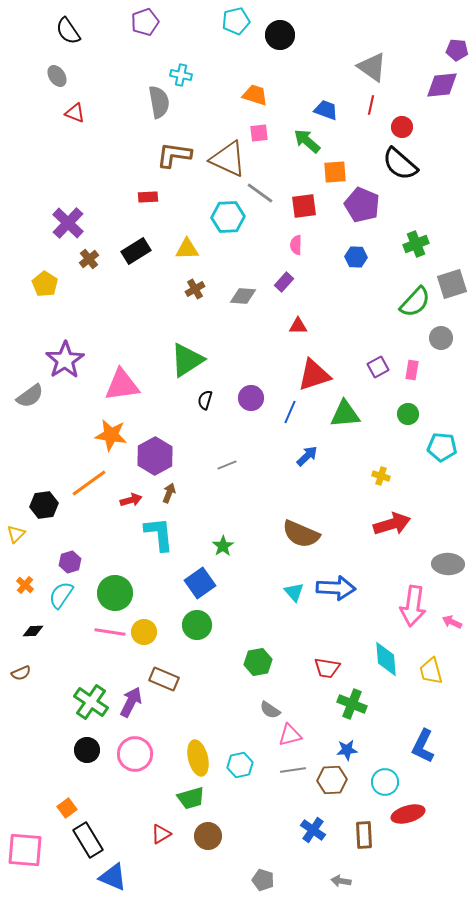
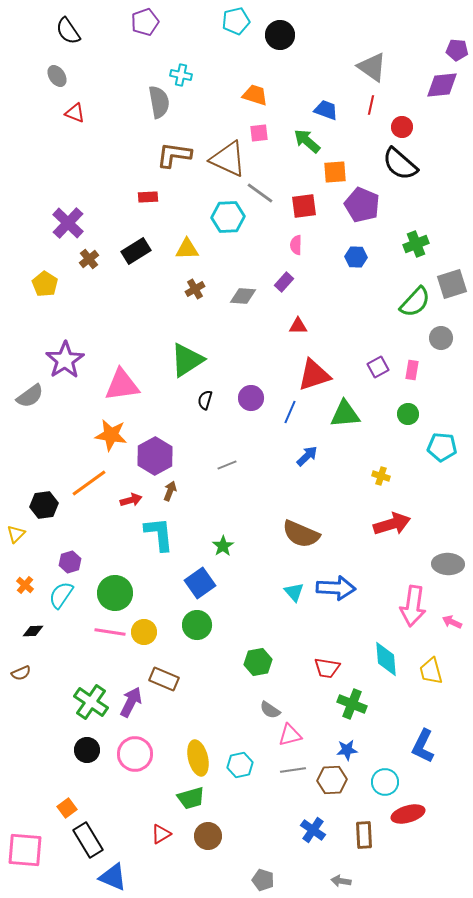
brown arrow at (169, 493): moved 1 px right, 2 px up
